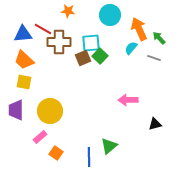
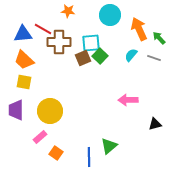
cyan semicircle: moved 7 px down
